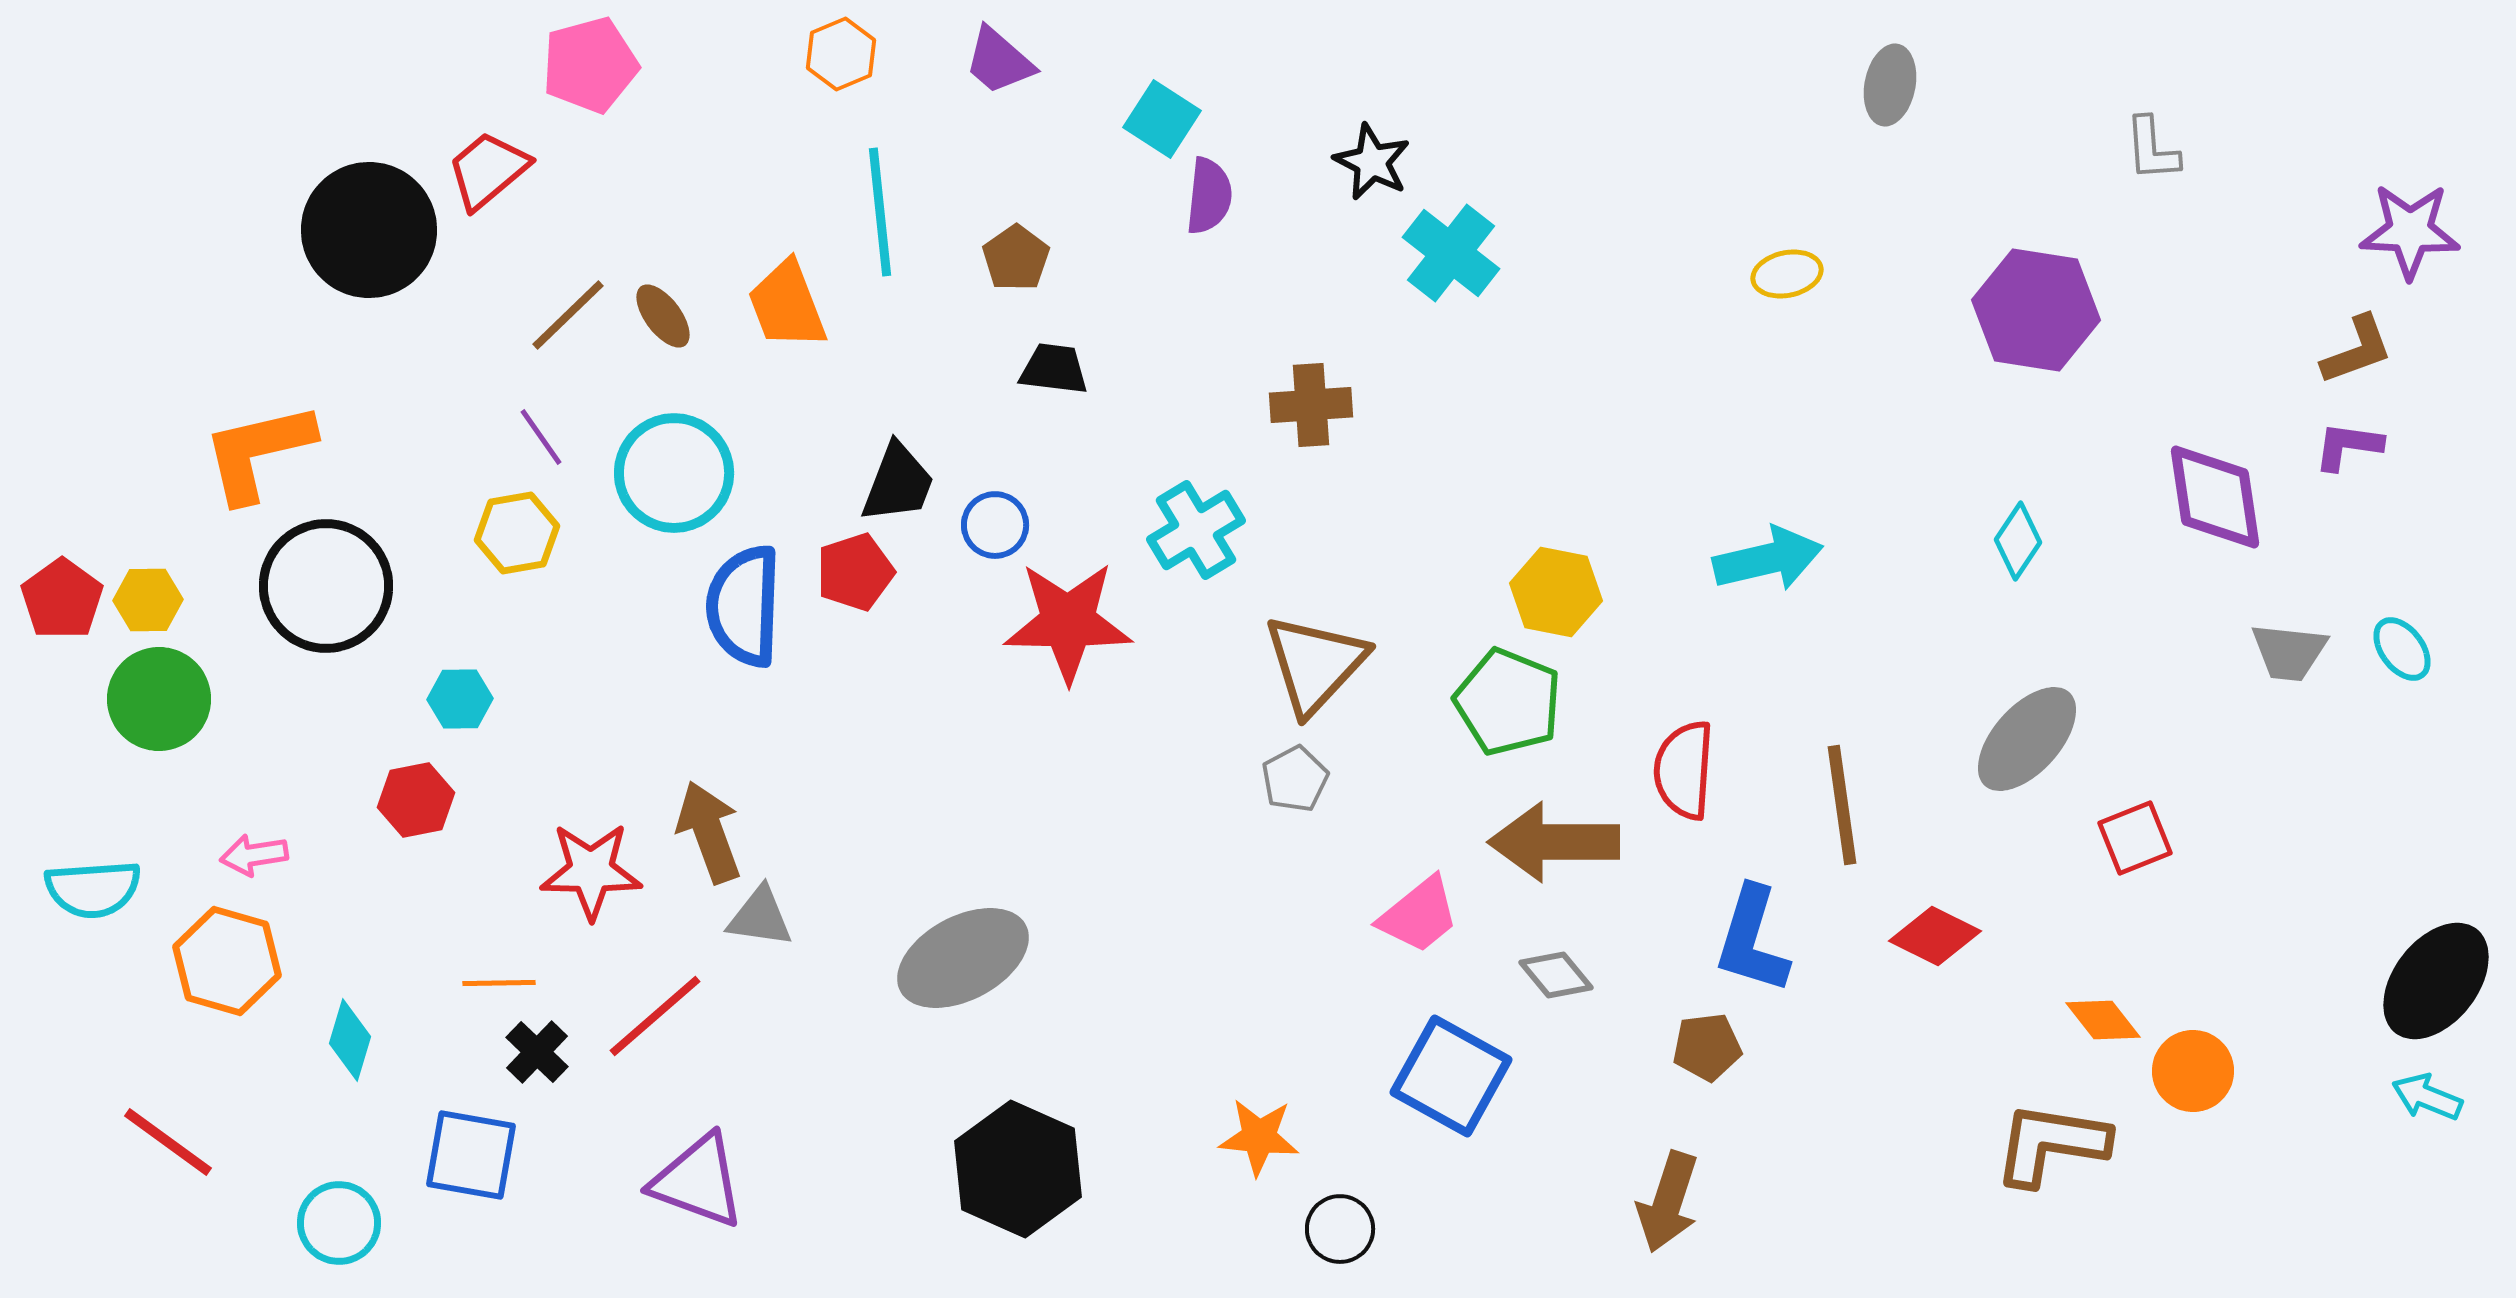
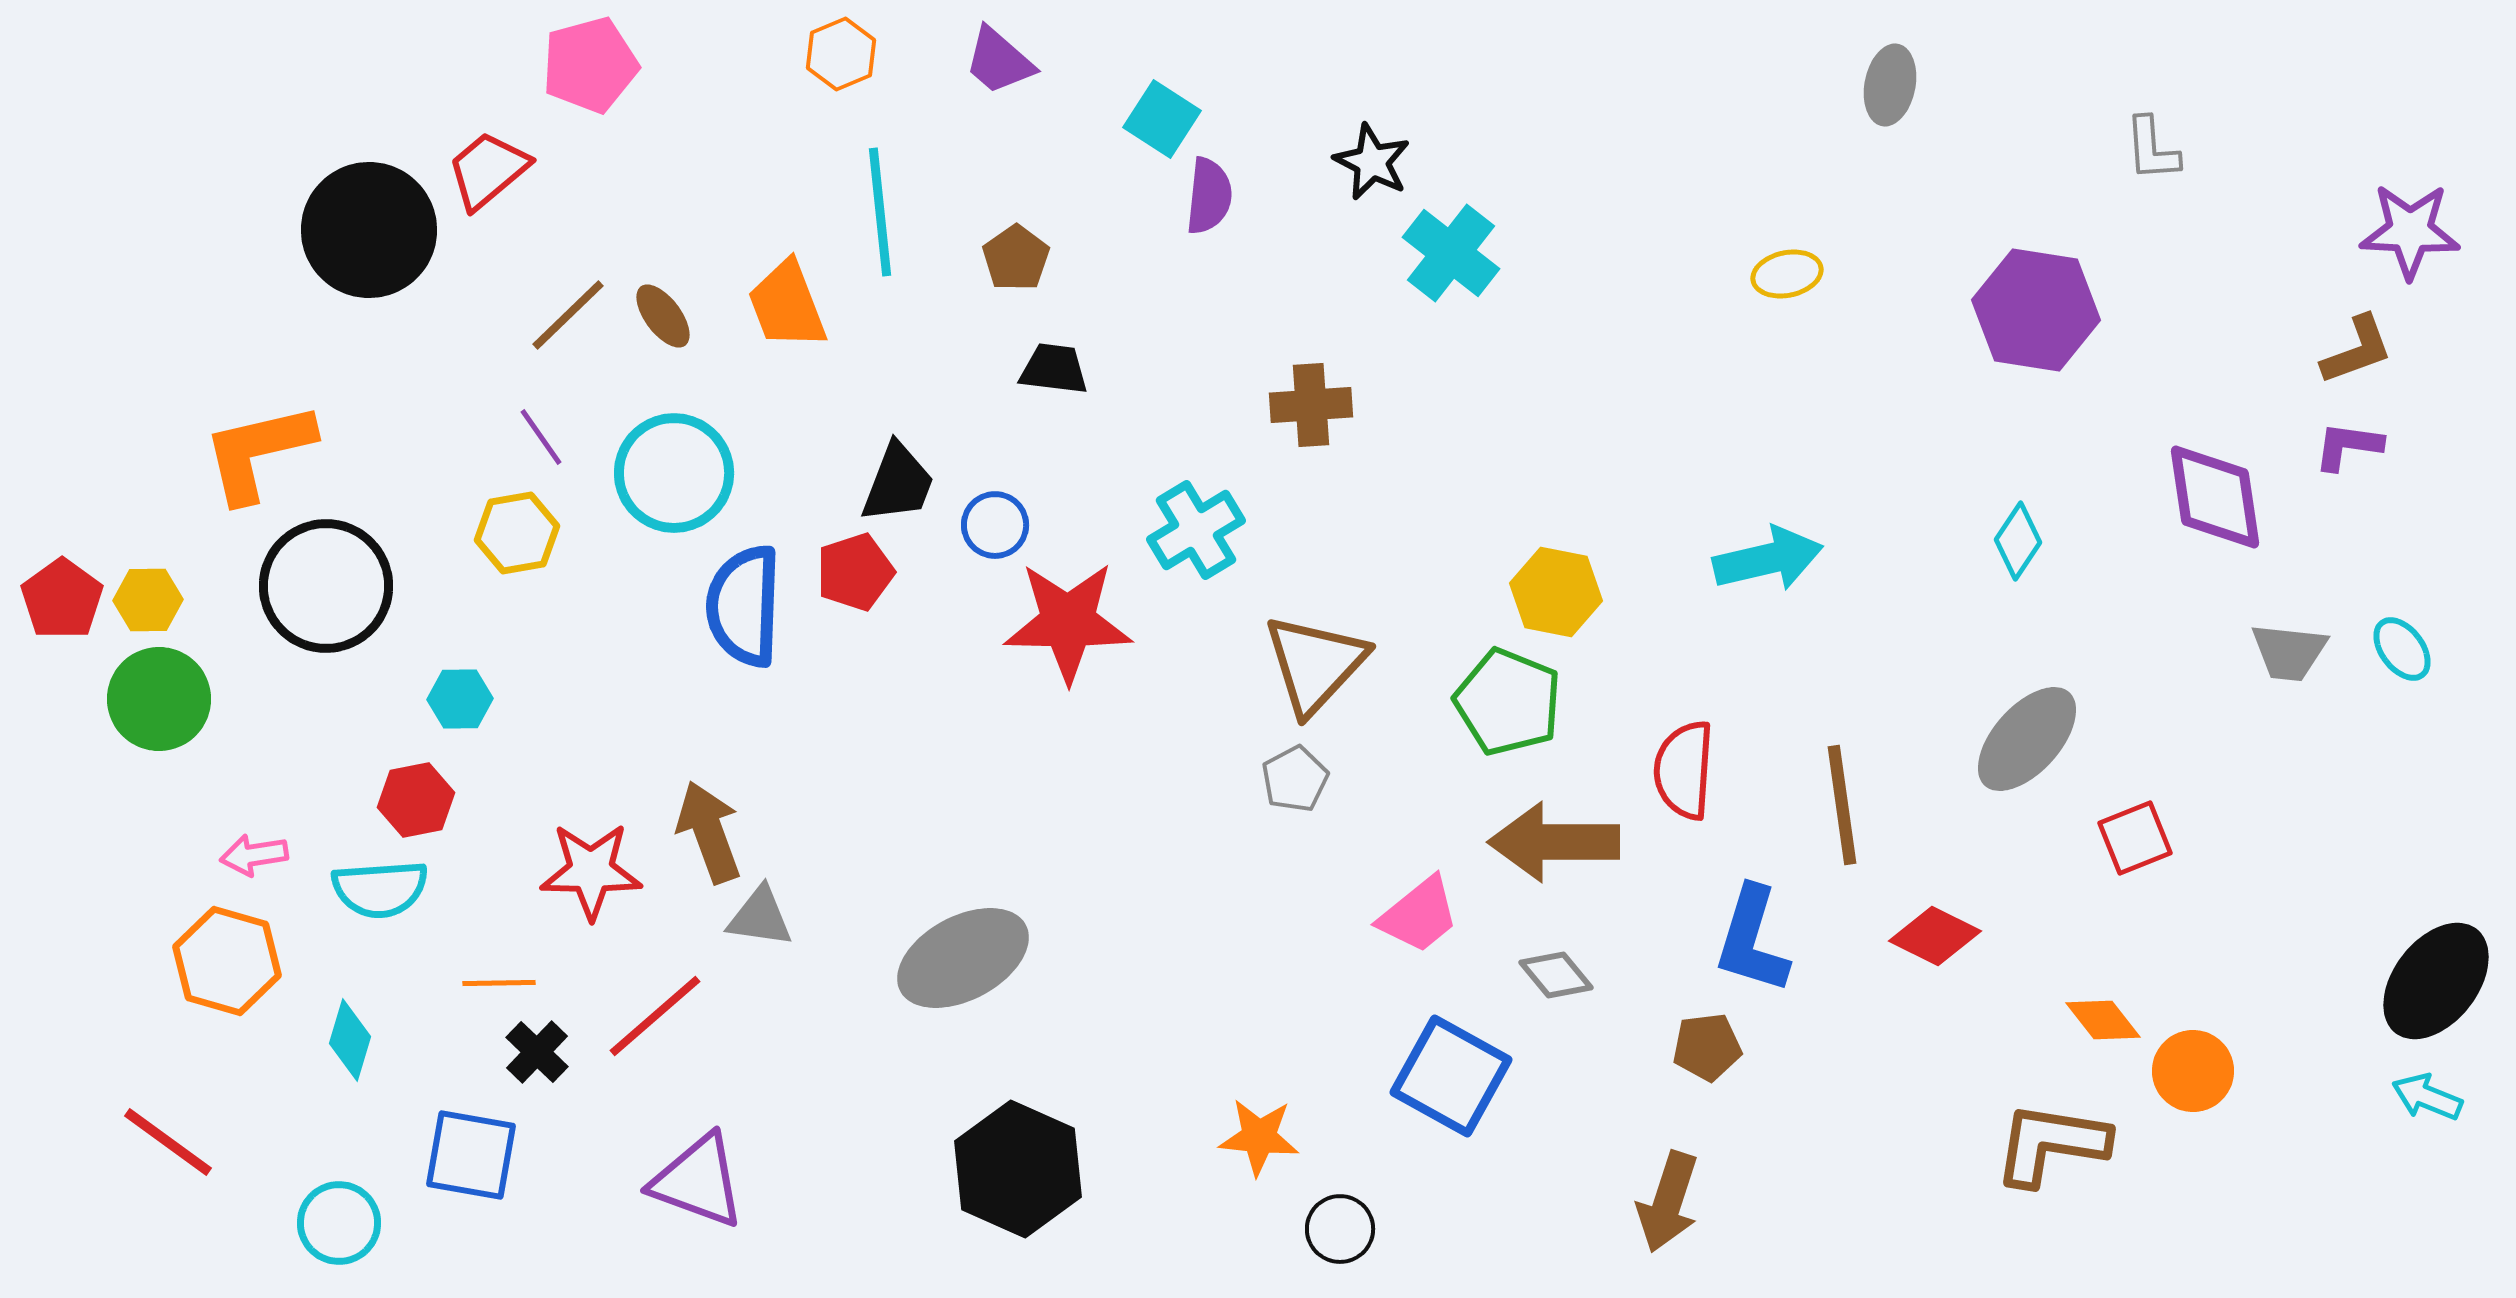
cyan semicircle at (93, 889): moved 287 px right
